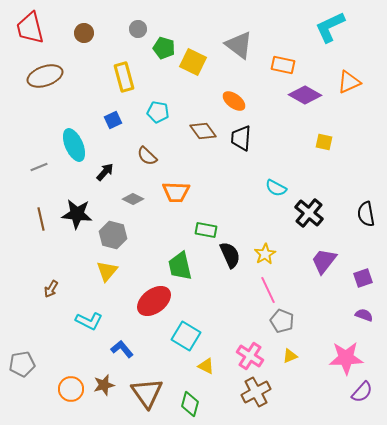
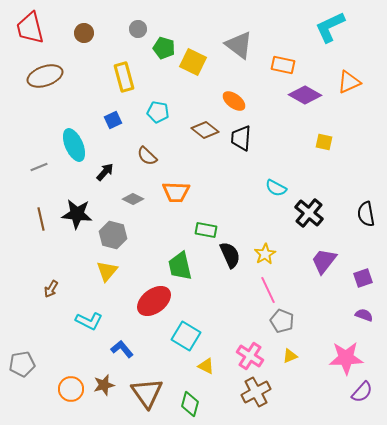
brown diamond at (203, 131): moved 2 px right, 1 px up; rotated 16 degrees counterclockwise
